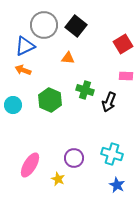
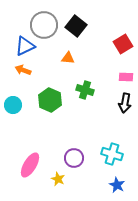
pink rectangle: moved 1 px down
black arrow: moved 16 px right, 1 px down; rotated 12 degrees counterclockwise
